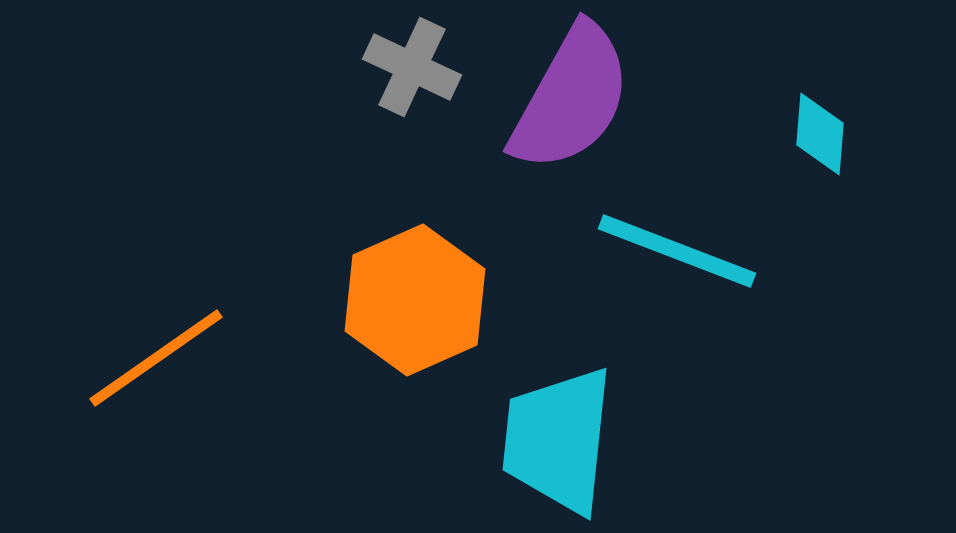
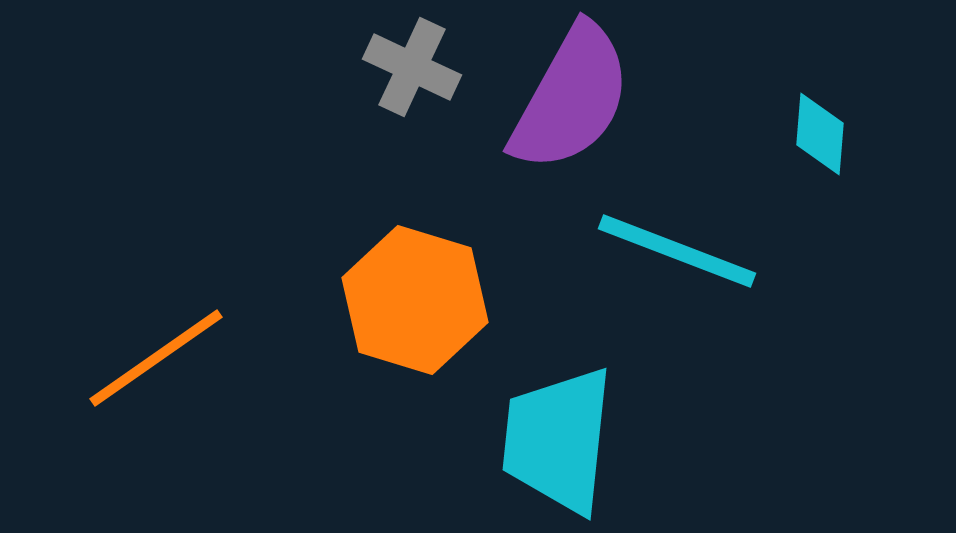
orange hexagon: rotated 19 degrees counterclockwise
